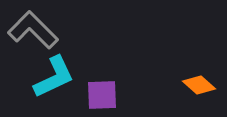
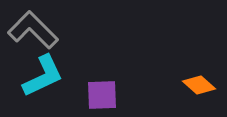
cyan L-shape: moved 11 px left, 1 px up
